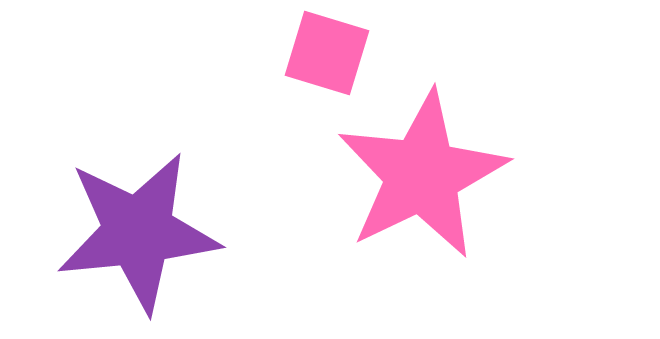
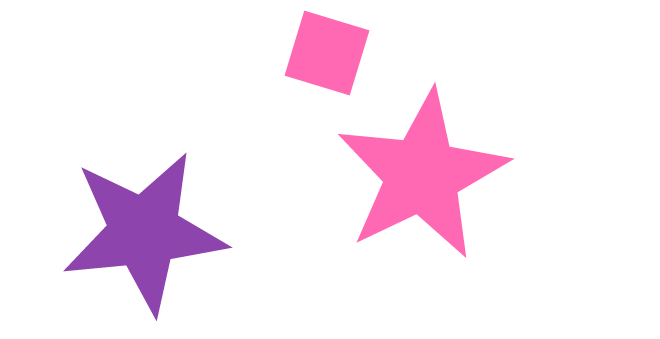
purple star: moved 6 px right
